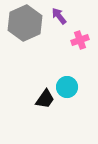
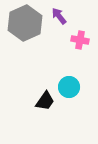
pink cross: rotated 30 degrees clockwise
cyan circle: moved 2 px right
black trapezoid: moved 2 px down
